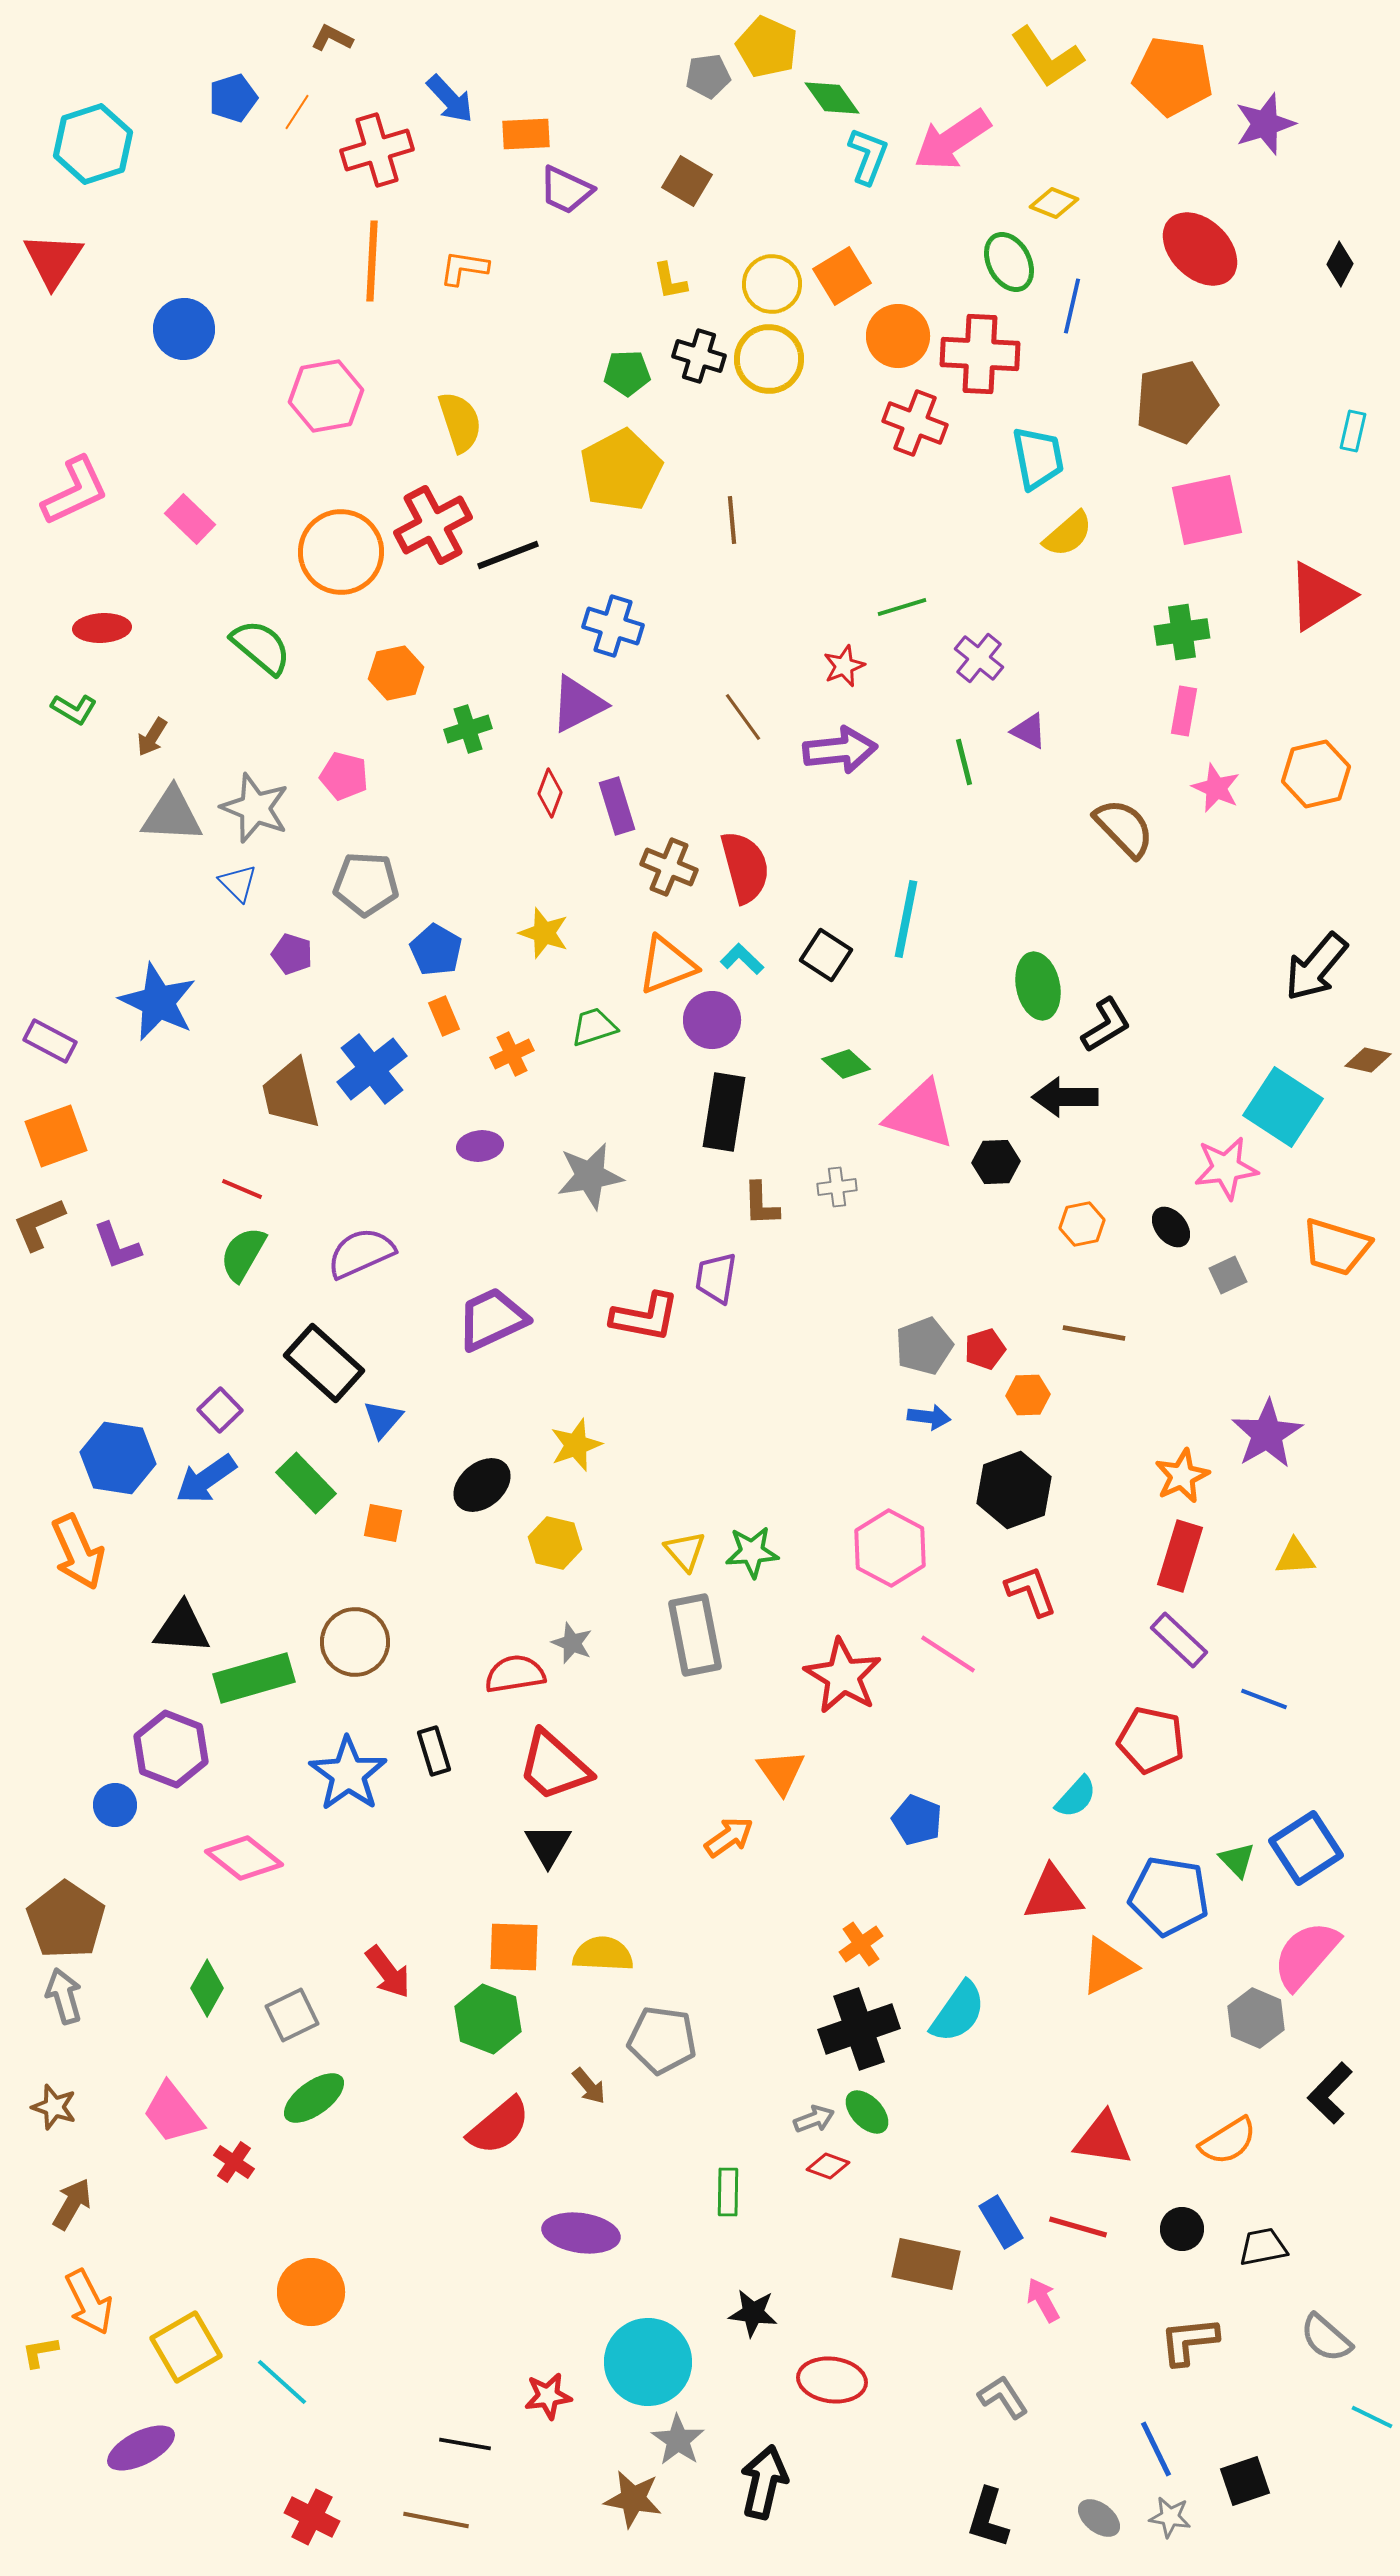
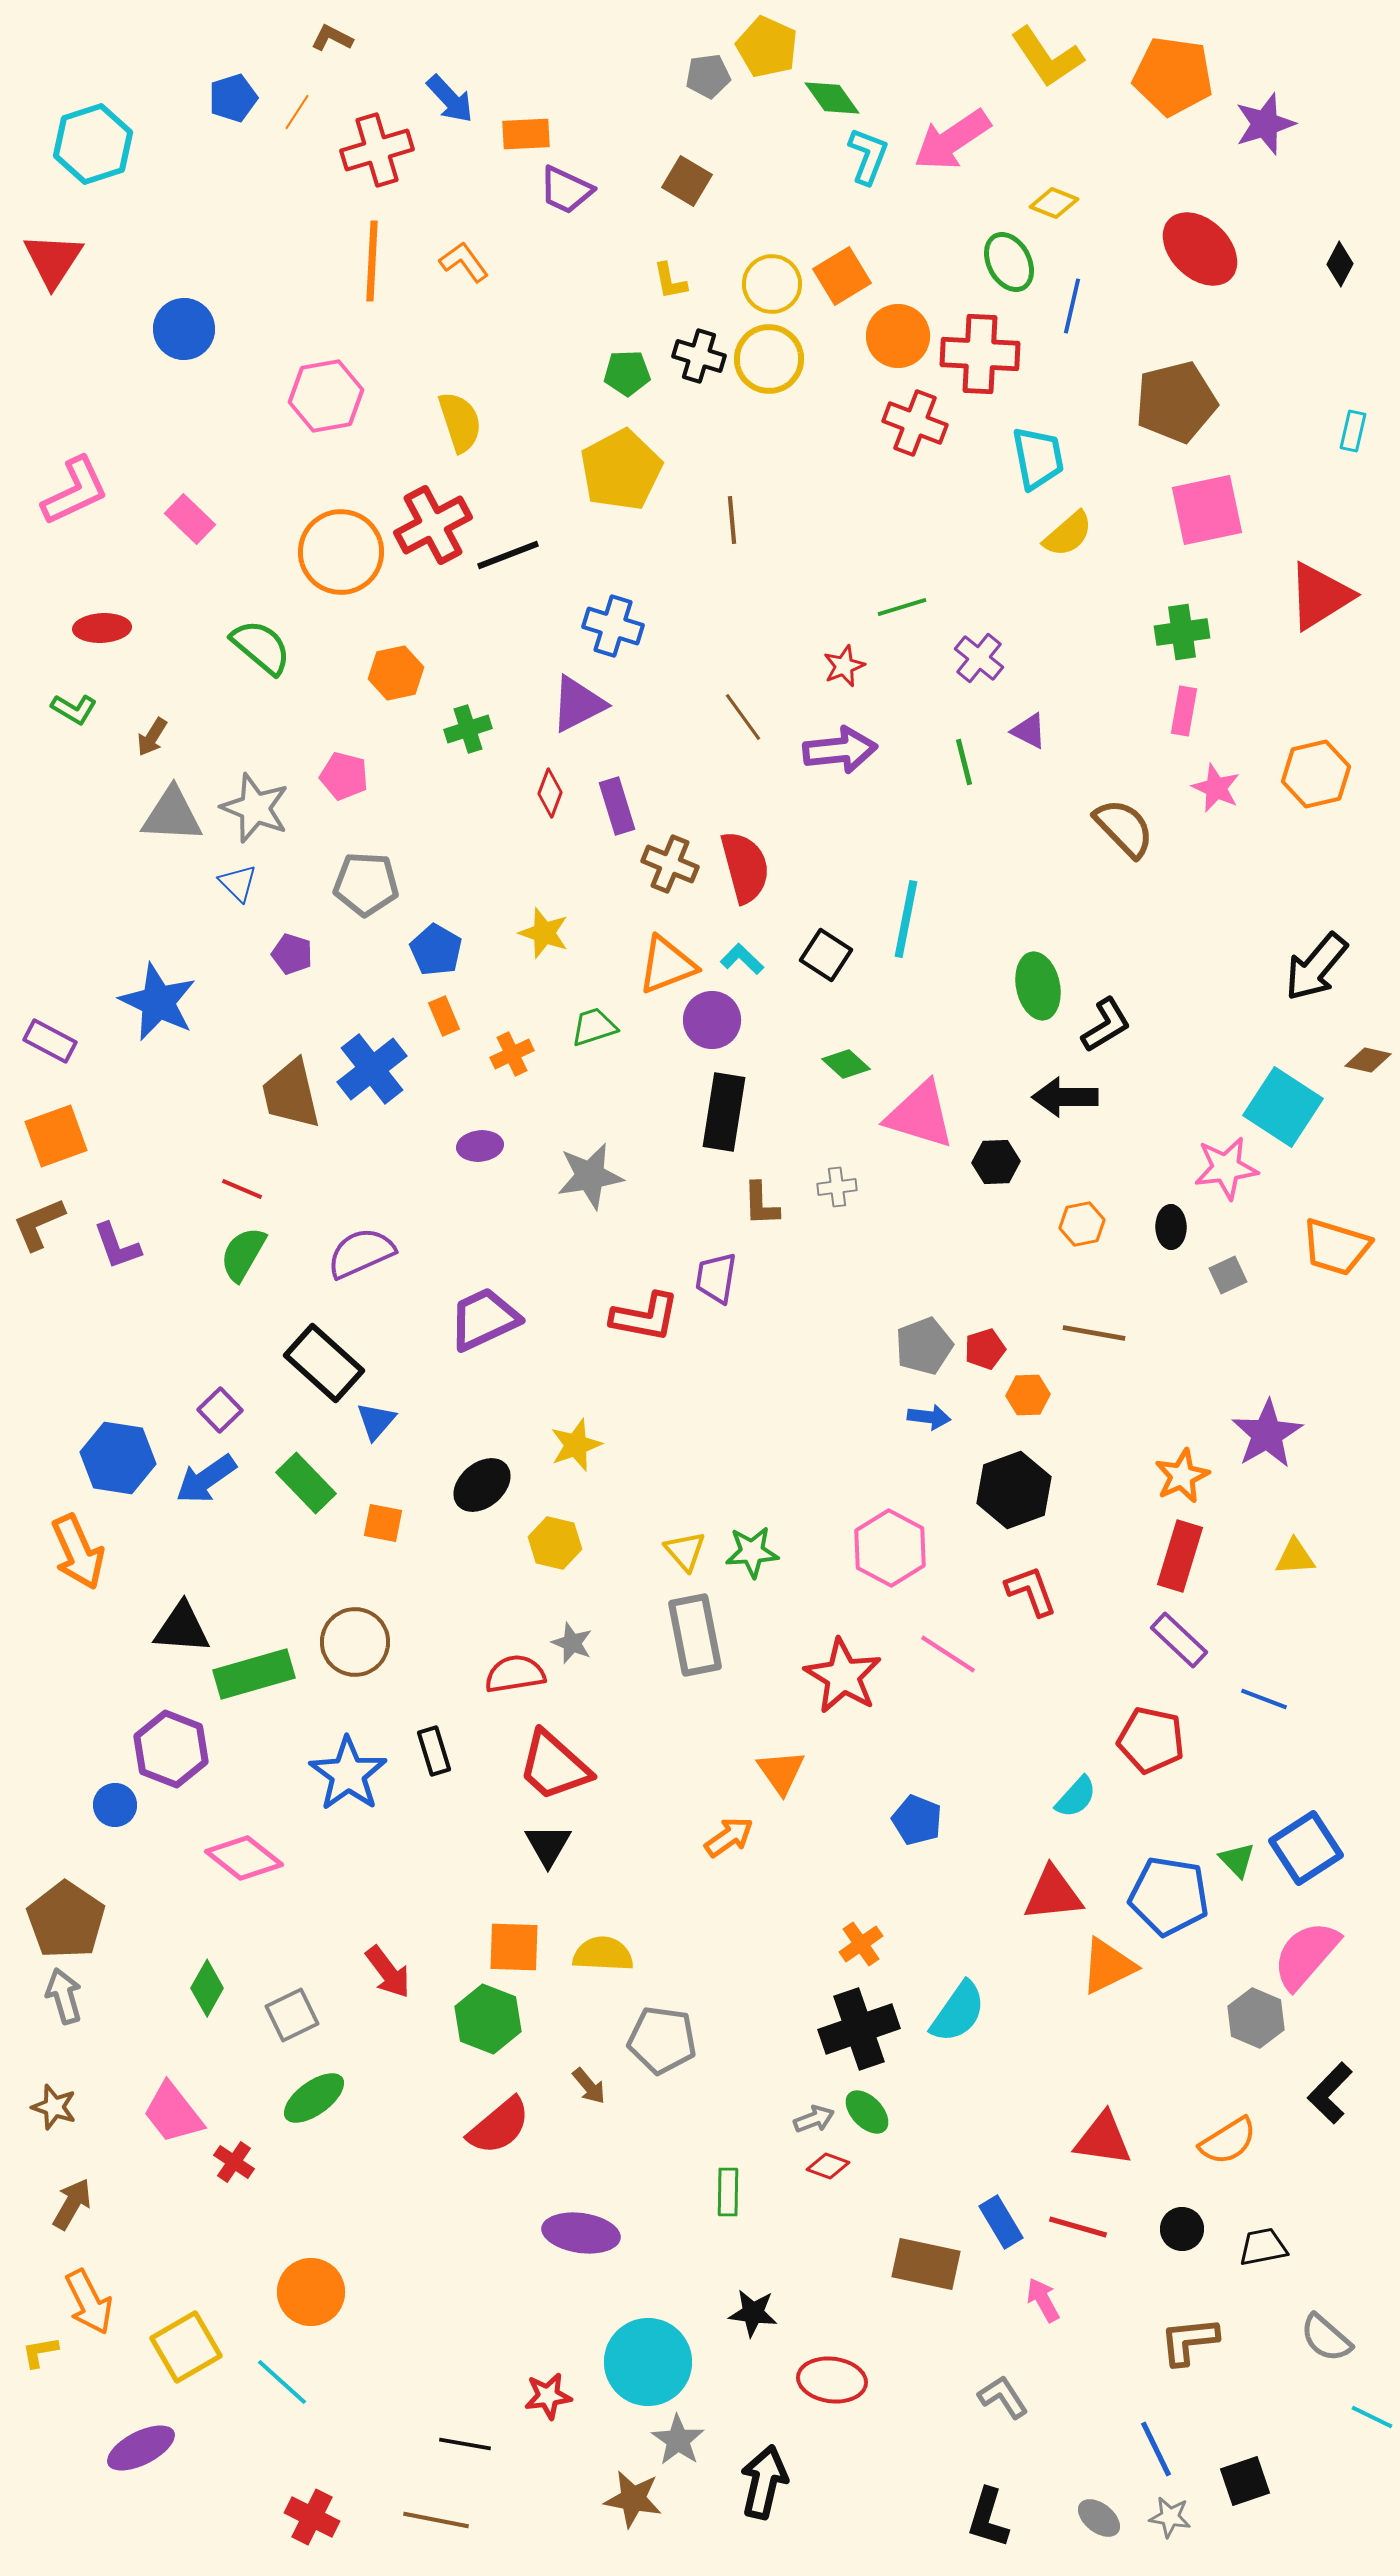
orange L-shape at (464, 268): moved 6 px up; rotated 45 degrees clockwise
brown cross at (669, 867): moved 1 px right, 3 px up
black ellipse at (1171, 1227): rotated 39 degrees clockwise
purple trapezoid at (492, 1319): moved 8 px left
blue triangle at (383, 1419): moved 7 px left, 2 px down
green rectangle at (254, 1678): moved 4 px up
